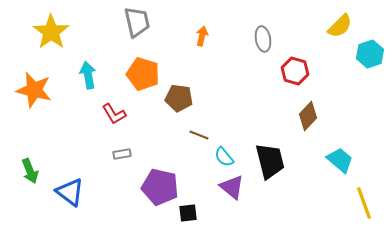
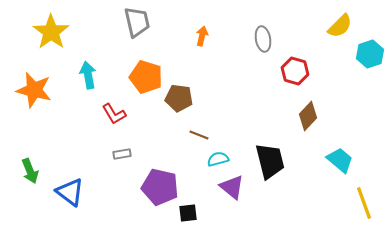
orange pentagon: moved 3 px right, 3 px down
cyan semicircle: moved 6 px left, 2 px down; rotated 115 degrees clockwise
